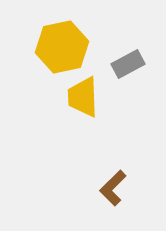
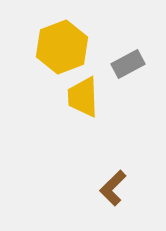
yellow hexagon: rotated 9 degrees counterclockwise
